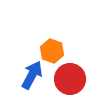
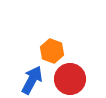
blue arrow: moved 5 px down
